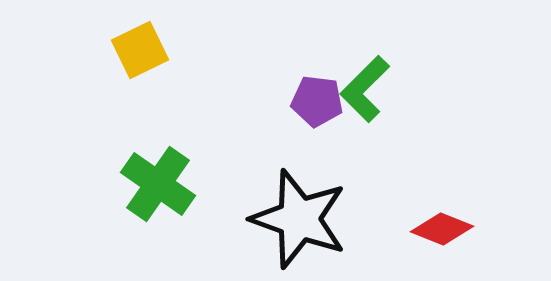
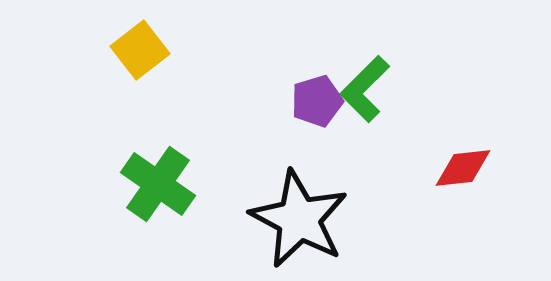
yellow square: rotated 12 degrees counterclockwise
purple pentagon: rotated 24 degrees counterclockwise
black star: rotated 8 degrees clockwise
red diamond: moved 21 px right, 61 px up; rotated 28 degrees counterclockwise
